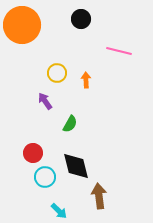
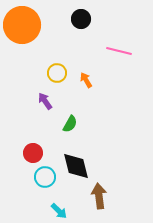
orange arrow: rotated 28 degrees counterclockwise
